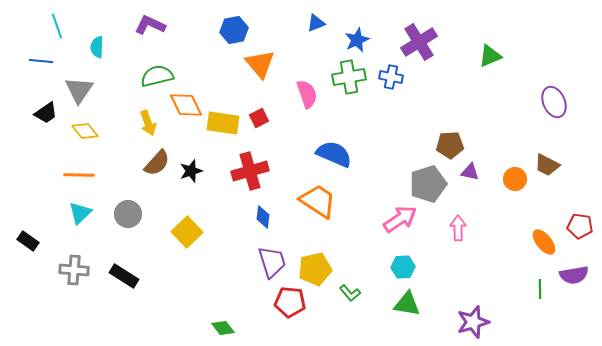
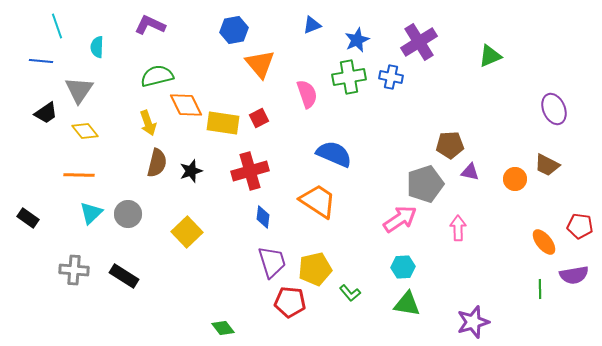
blue triangle at (316, 23): moved 4 px left, 2 px down
purple ellipse at (554, 102): moved 7 px down
brown semicircle at (157, 163): rotated 28 degrees counterclockwise
gray pentagon at (428, 184): moved 3 px left
cyan triangle at (80, 213): moved 11 px right
black rectangle at (28, 241): moved 23 px up
